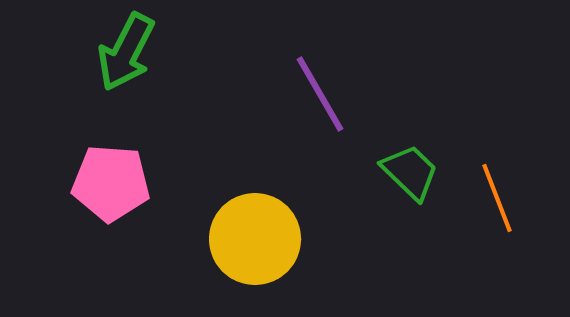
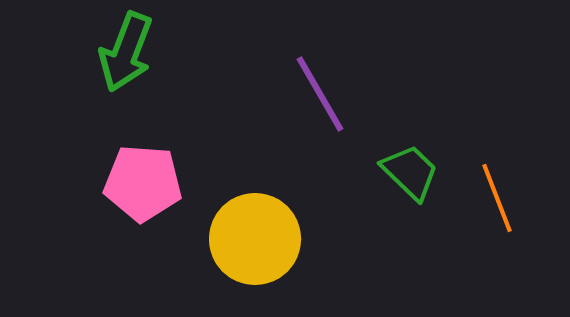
green arrow: rotated 6 degrees counterclockwise
pink pentagon: moved 32 px right
